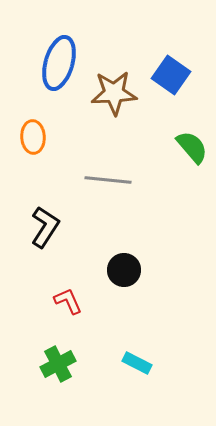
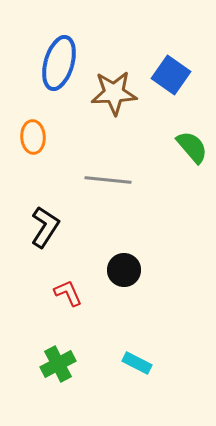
red L-shape: moved 8 px up
